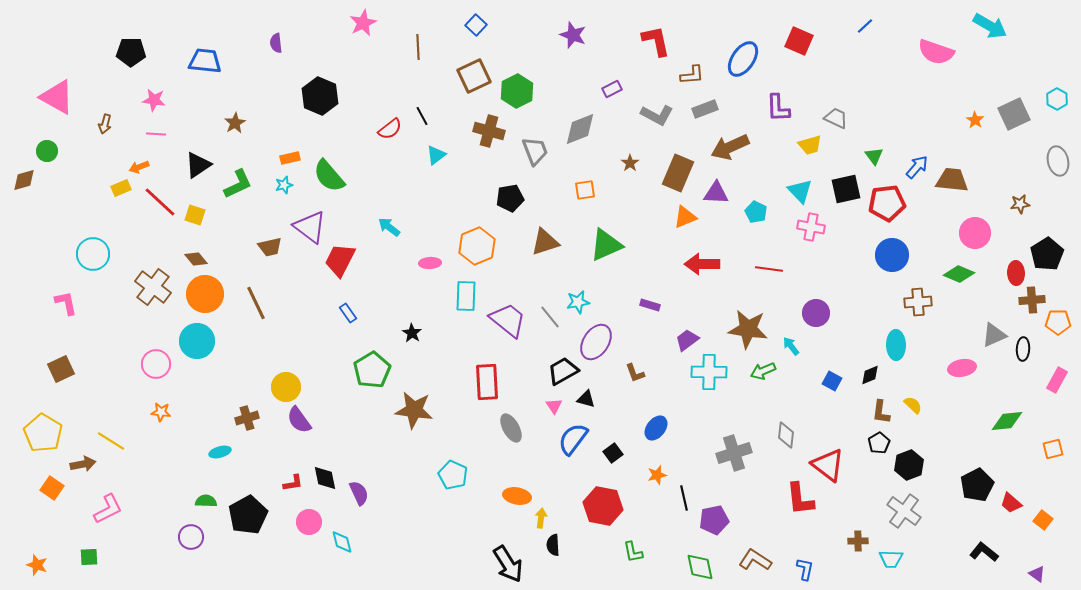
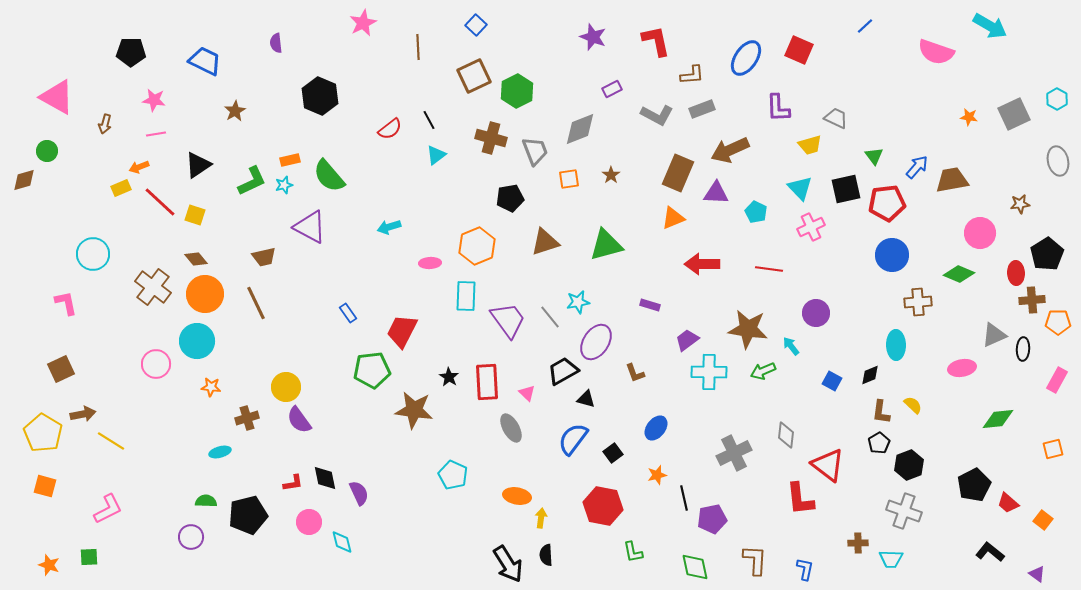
purple star at (573, 35): moved 20 px right, 2 px down
red square at (799, 41): moved 9 px down
blue ellipse at (743, 59): moved 3 px right, 1 px up
blue trapezoid at (205, 61): rotated 20 degrees clockwise
gray rectangle at (705, 109): moved 3 px left
black line at (422, 116): moved 7 px right, 4 px down
orange star at (975, 120): moved 6 px left, 3 px up; rotated 24 degrees counterclockwise
brown star at (235, 123): moved 12 px up
brown cross at (489, 131): moved 2 px right, 7 px down
pink line at (156, 134): rotated 12 degrees counterclockwise
brown arrow at (730, 147): moved 3 px down
orange rectangle at (290, 158): moved 2 px down
brown star at (630, 163): moved 19 px left, 12 px down
brown trapezoid at (952, 180): rotated 16 degrees counterclockwise
green L-shape at (238, 184): moved 14 px right, 3 px up
orange square at (585, 190): moved 16 px left, 11 px up
cyan triangle at (800, 191): moved 3 px up
orange triangle at (685, 217): moved 12 px left, 1 px down
purple triangle at (310, 227): rotated 9 degrees counterclockwise
cyan arrow at (389, 227): rotated 55 degrees counterclockwise
pink cross at (811, 227): rotated 36 degrees counterclockwise
pink circle at (975, 233): moved 5 px right
green triangle at (606, 245): rotated 9 degrees clockwise
brown trapezoid at (270, 247): moved 6 px left, 10 px down
red trapezoid at (340, 260): moved 62 px right, 71 px down
purple trapezoid at (508, 320): rotated 15 degrees clockwise
black star at (412, 333): moved 37 px right, 44 px down
green pentagon at (372, 370): rotated 24 degrees clockwise
pink triangle at (554, 406): moved 27 px left, 13 px up; rotated 12 degrees counterclockwise
orange star at (161, 412): moved 50 px right, 25 px up
green diamond at (1007, 421): moved 9 px left, 2 px up
gray cross at (734, 453): rotated 8 degrees counterclockwise
brown arrow at (83, 464): moved 50 px up
black pentagon at (977, 485): moved 3 px left
orange square at (52, 488): moved 7 px left, 2 px up; rotated 20 degrees counterclockwise
red trapezoid at (1011, 503): moved 3 px left
gray cross at (904, 511): rotated 16 degrees counterclockwise
black pentagon at (248, 515): rotated 15 degrees clockwise
purple pentagon at (714, 520): moved 2 px left, 1 px up
brown cross at (858, 541): moved 2 px down
black semicircle at (553, 545): moved 7 px left, 10 px down
black L-shape at (984, 552): moved 6 px right
brown L-shape at (755, 560): rotated 60 degrees clockwise
orange star at (37, 565): moved 12 px right
green diamond at (700, 567): moved 5 px left
